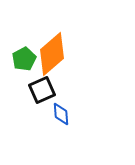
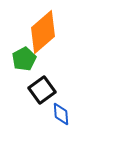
orange diamond: moved 9 px left, 22 px up
black square: rotated 12 degrees counterclockwise
